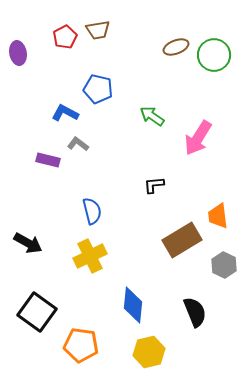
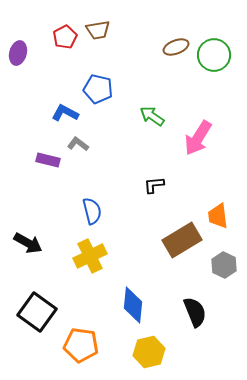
purple ellipse: rotated 25 degrees clockwise
